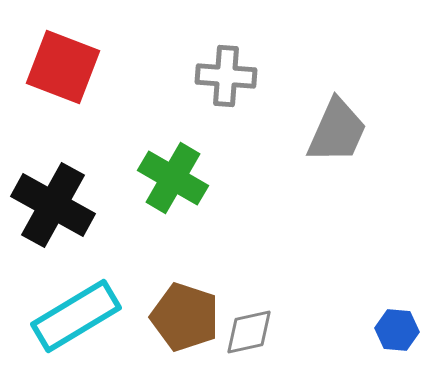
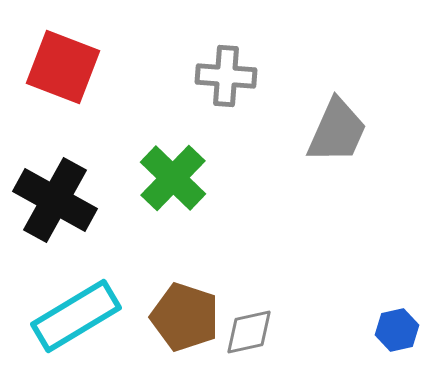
green cross: rotated 14 degrees clockwise
black cross: moved 2 px right, 5 px up
blue hexagon: rotated 18 degrees counterclockwise
